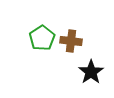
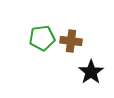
green pentagon: rotated 25 degrees clockwise
